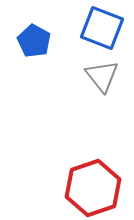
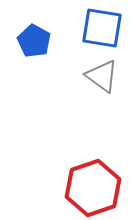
blue square: rotated 12 degrees counterclockwise
gray triangle: rotated 15 degrees counterclockwise
